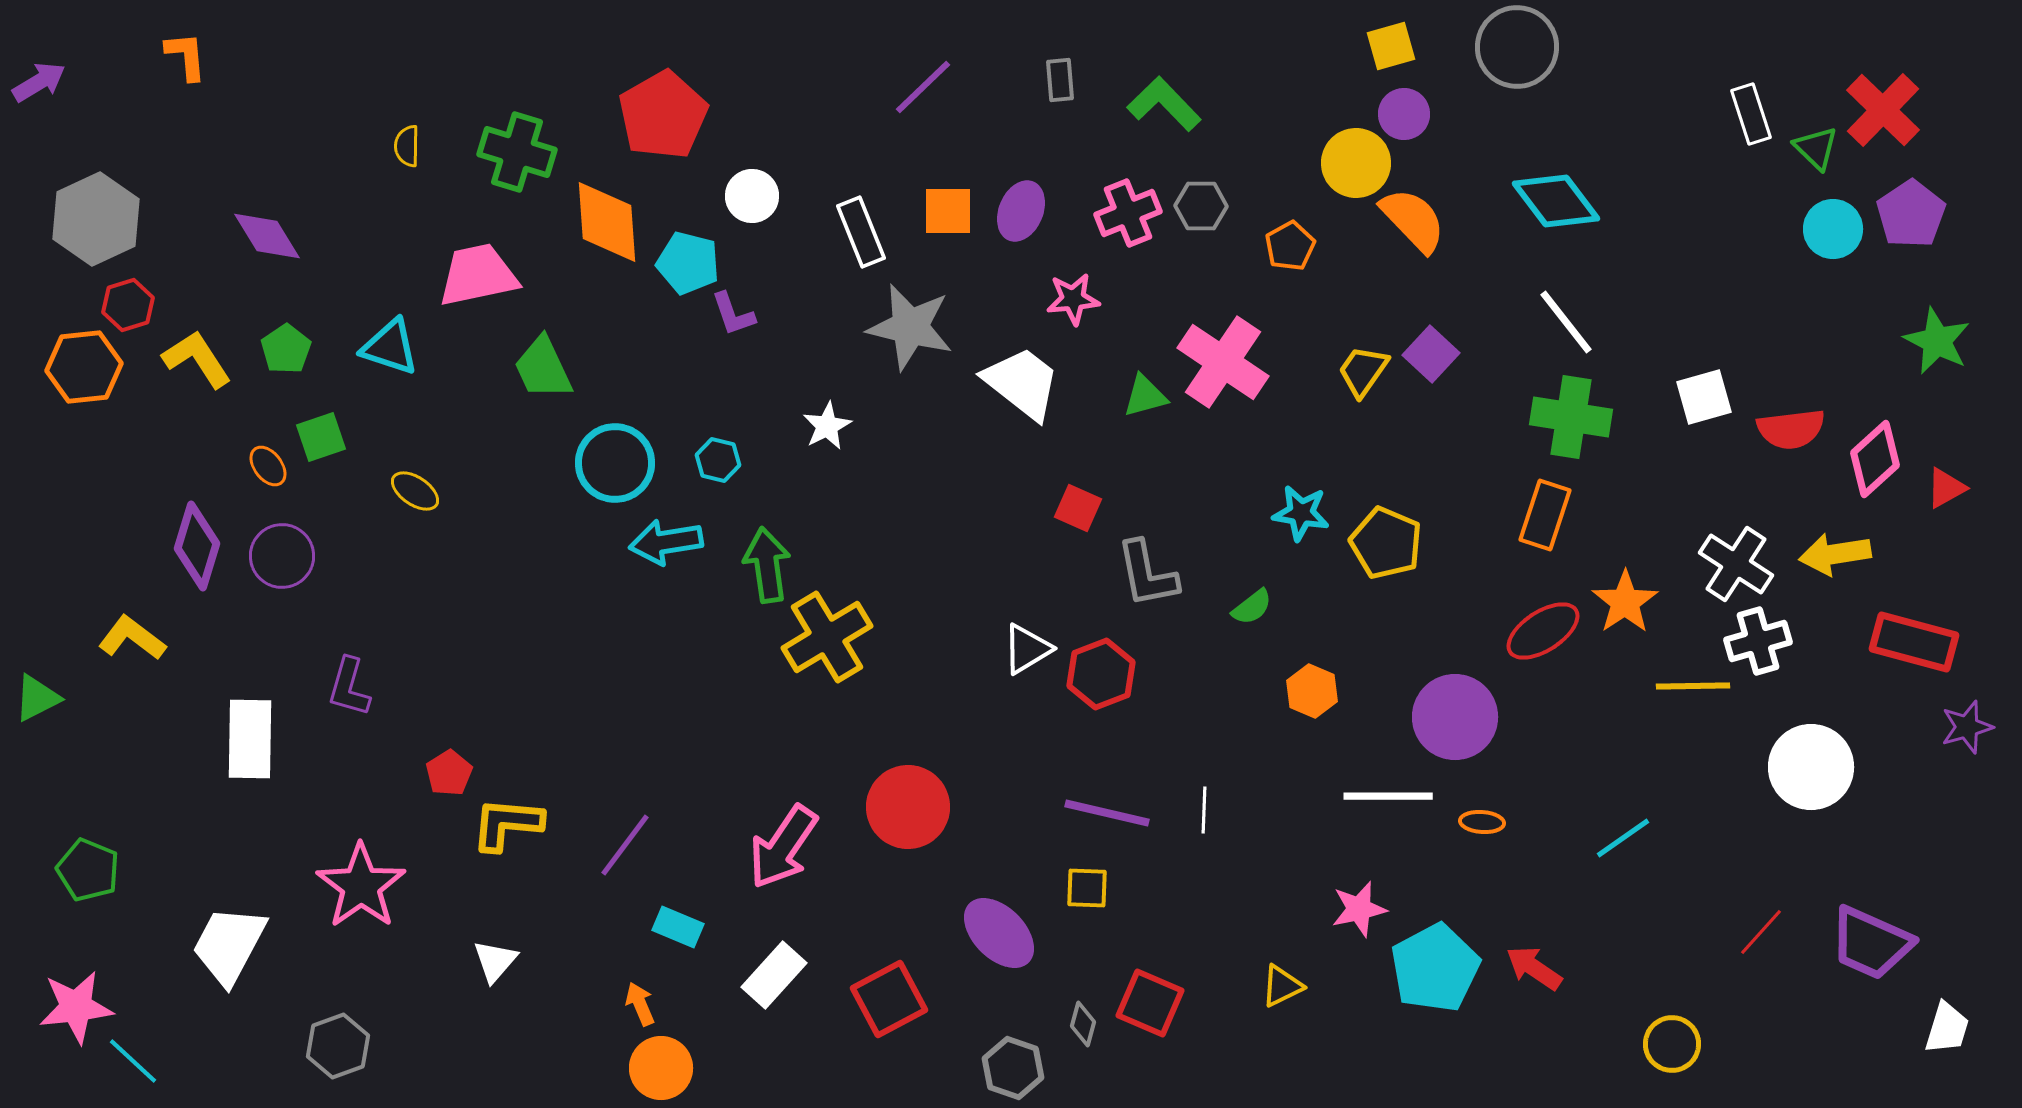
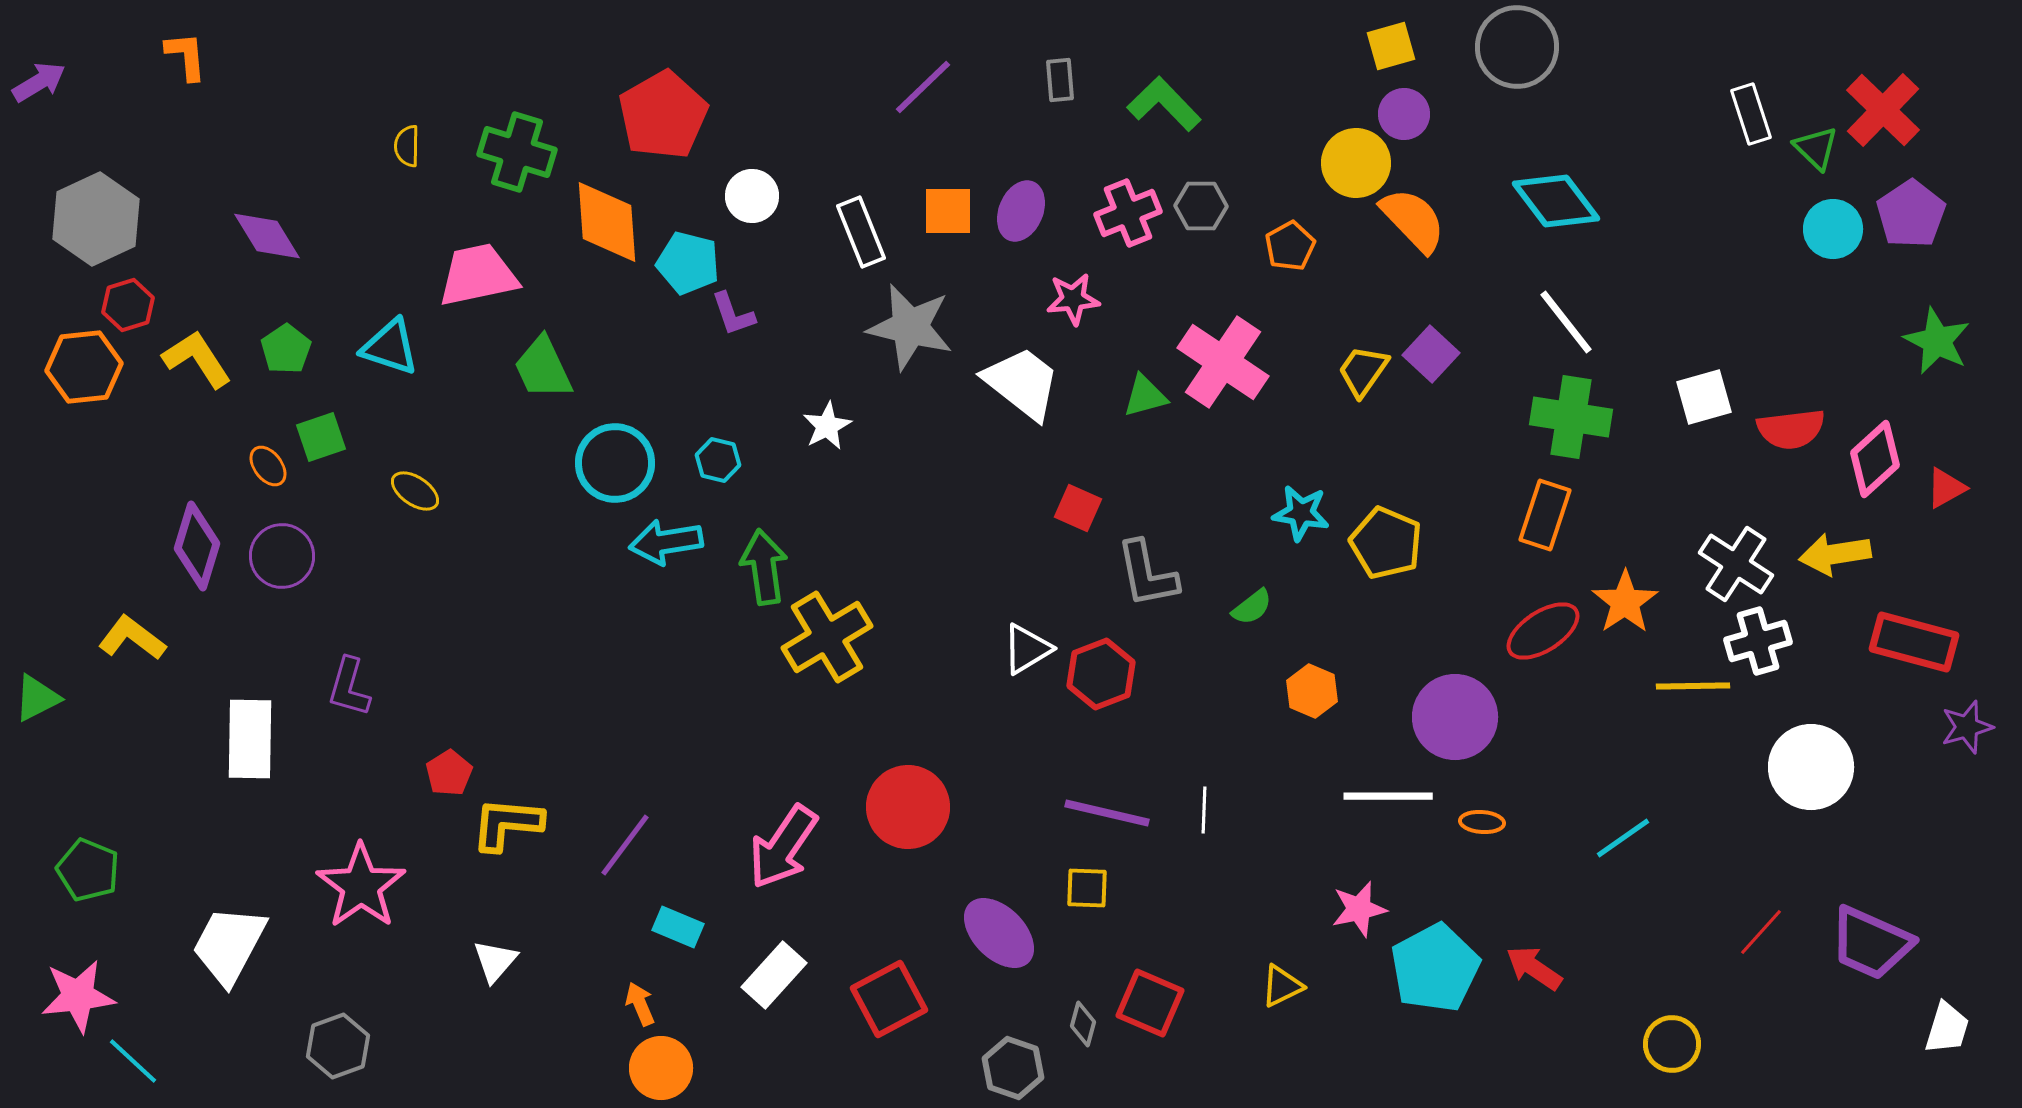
green arrow at (767, 565): moved 3 px left, 2 px down
pink star at (76, 1007): moved 2 px right, 11 px up
